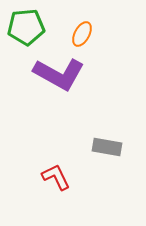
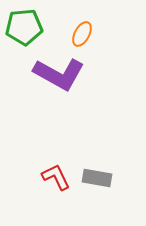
green pentagon: moved 2 px left
gray rectangle: moved 10 px left, 31 px down
